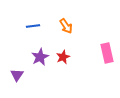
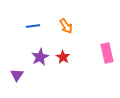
red star: rotated 16 degrees counterclockwise
